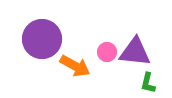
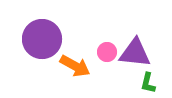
purple triangle: moved 1 px down
